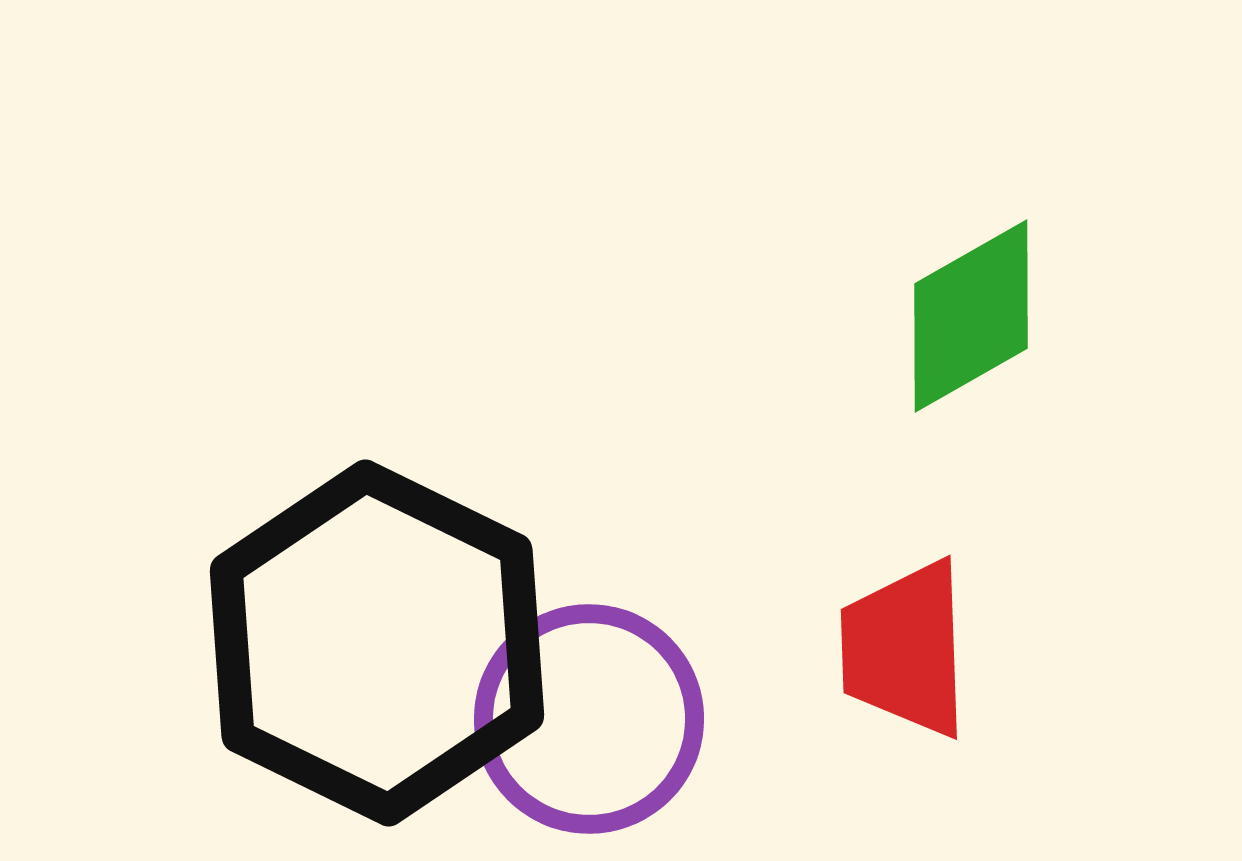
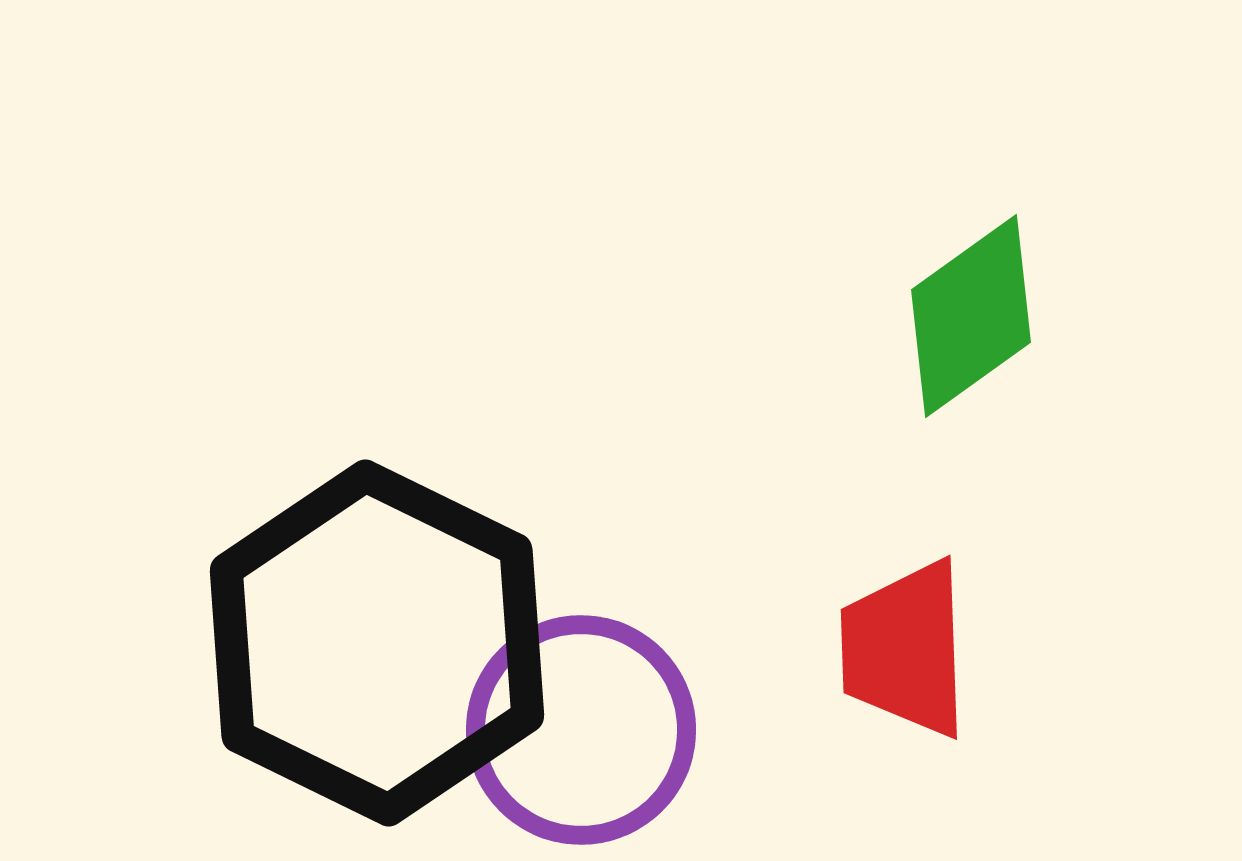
green diamond: rotated 6 degrees counterclockwise
purple circle: moved 8 px left, 11 px down
